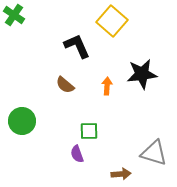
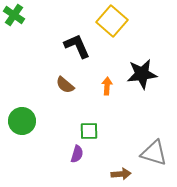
purple semicircle: rotated 144 degrees counterclockwise
